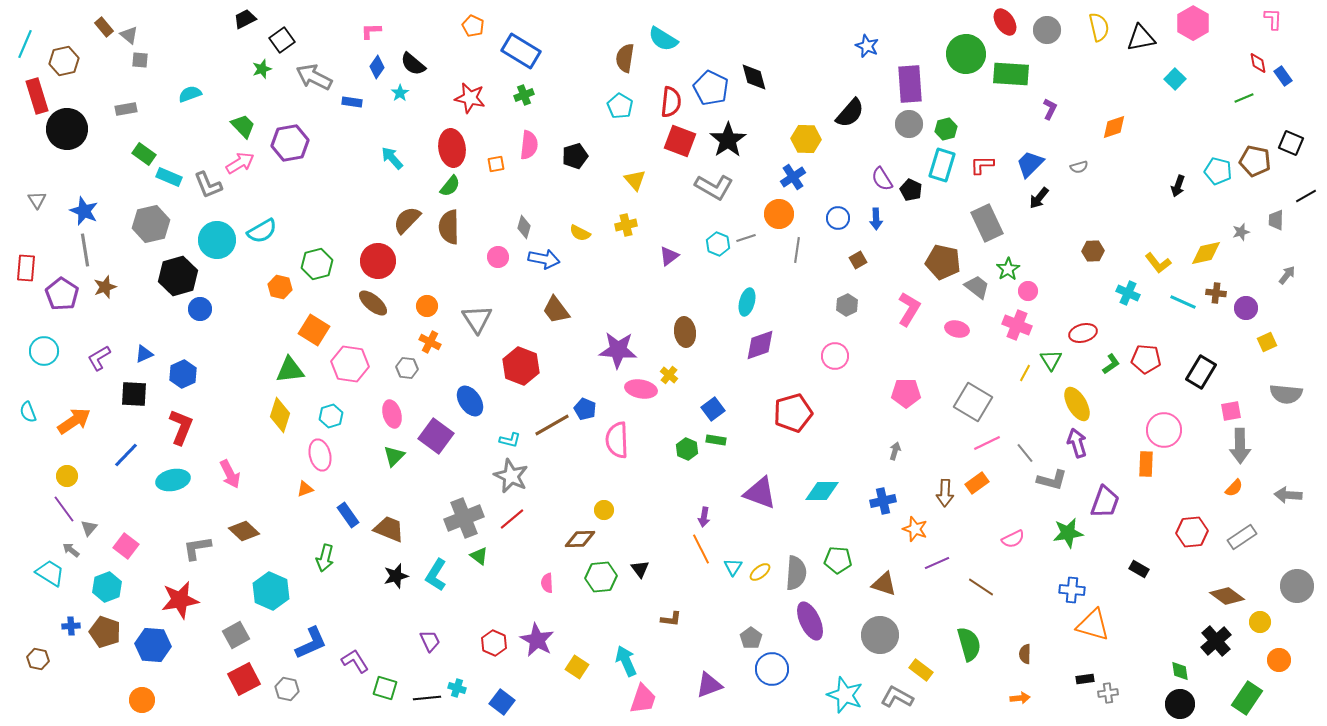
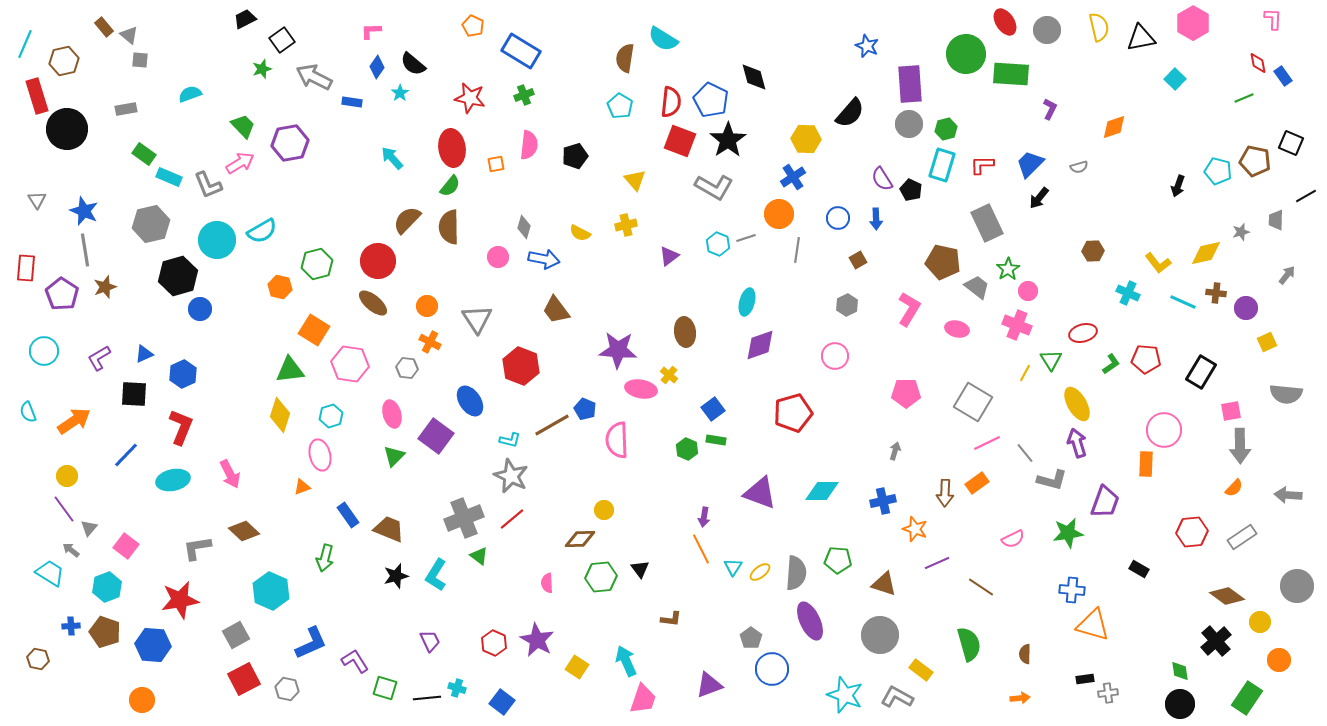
blue pentagon at (711, 88): moved 12 px down
orange triangle at (305, 489): moved 3 px left, 2 px up
